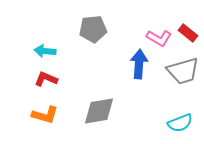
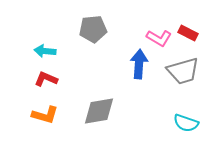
red rectangle: rotated 12 degrees counterclockwise
cyan semicircle: moved 6 px right; rotated 40 degrees clockwise
